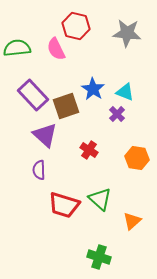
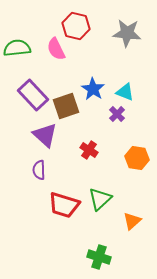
green triangle: rotated 35 degrees clockwise
